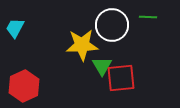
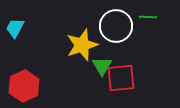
white circle: moved 4 px right, 1 px down
yellow star: rotated 16 degrees counterclockwise
